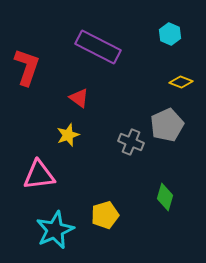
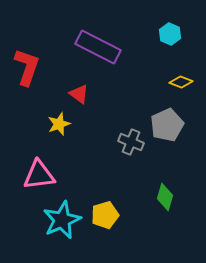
red triangle: moved 4 px up
yellow star: moved 9 px left, 11 px up
cyan star: moved 7 px right, 10 px up
